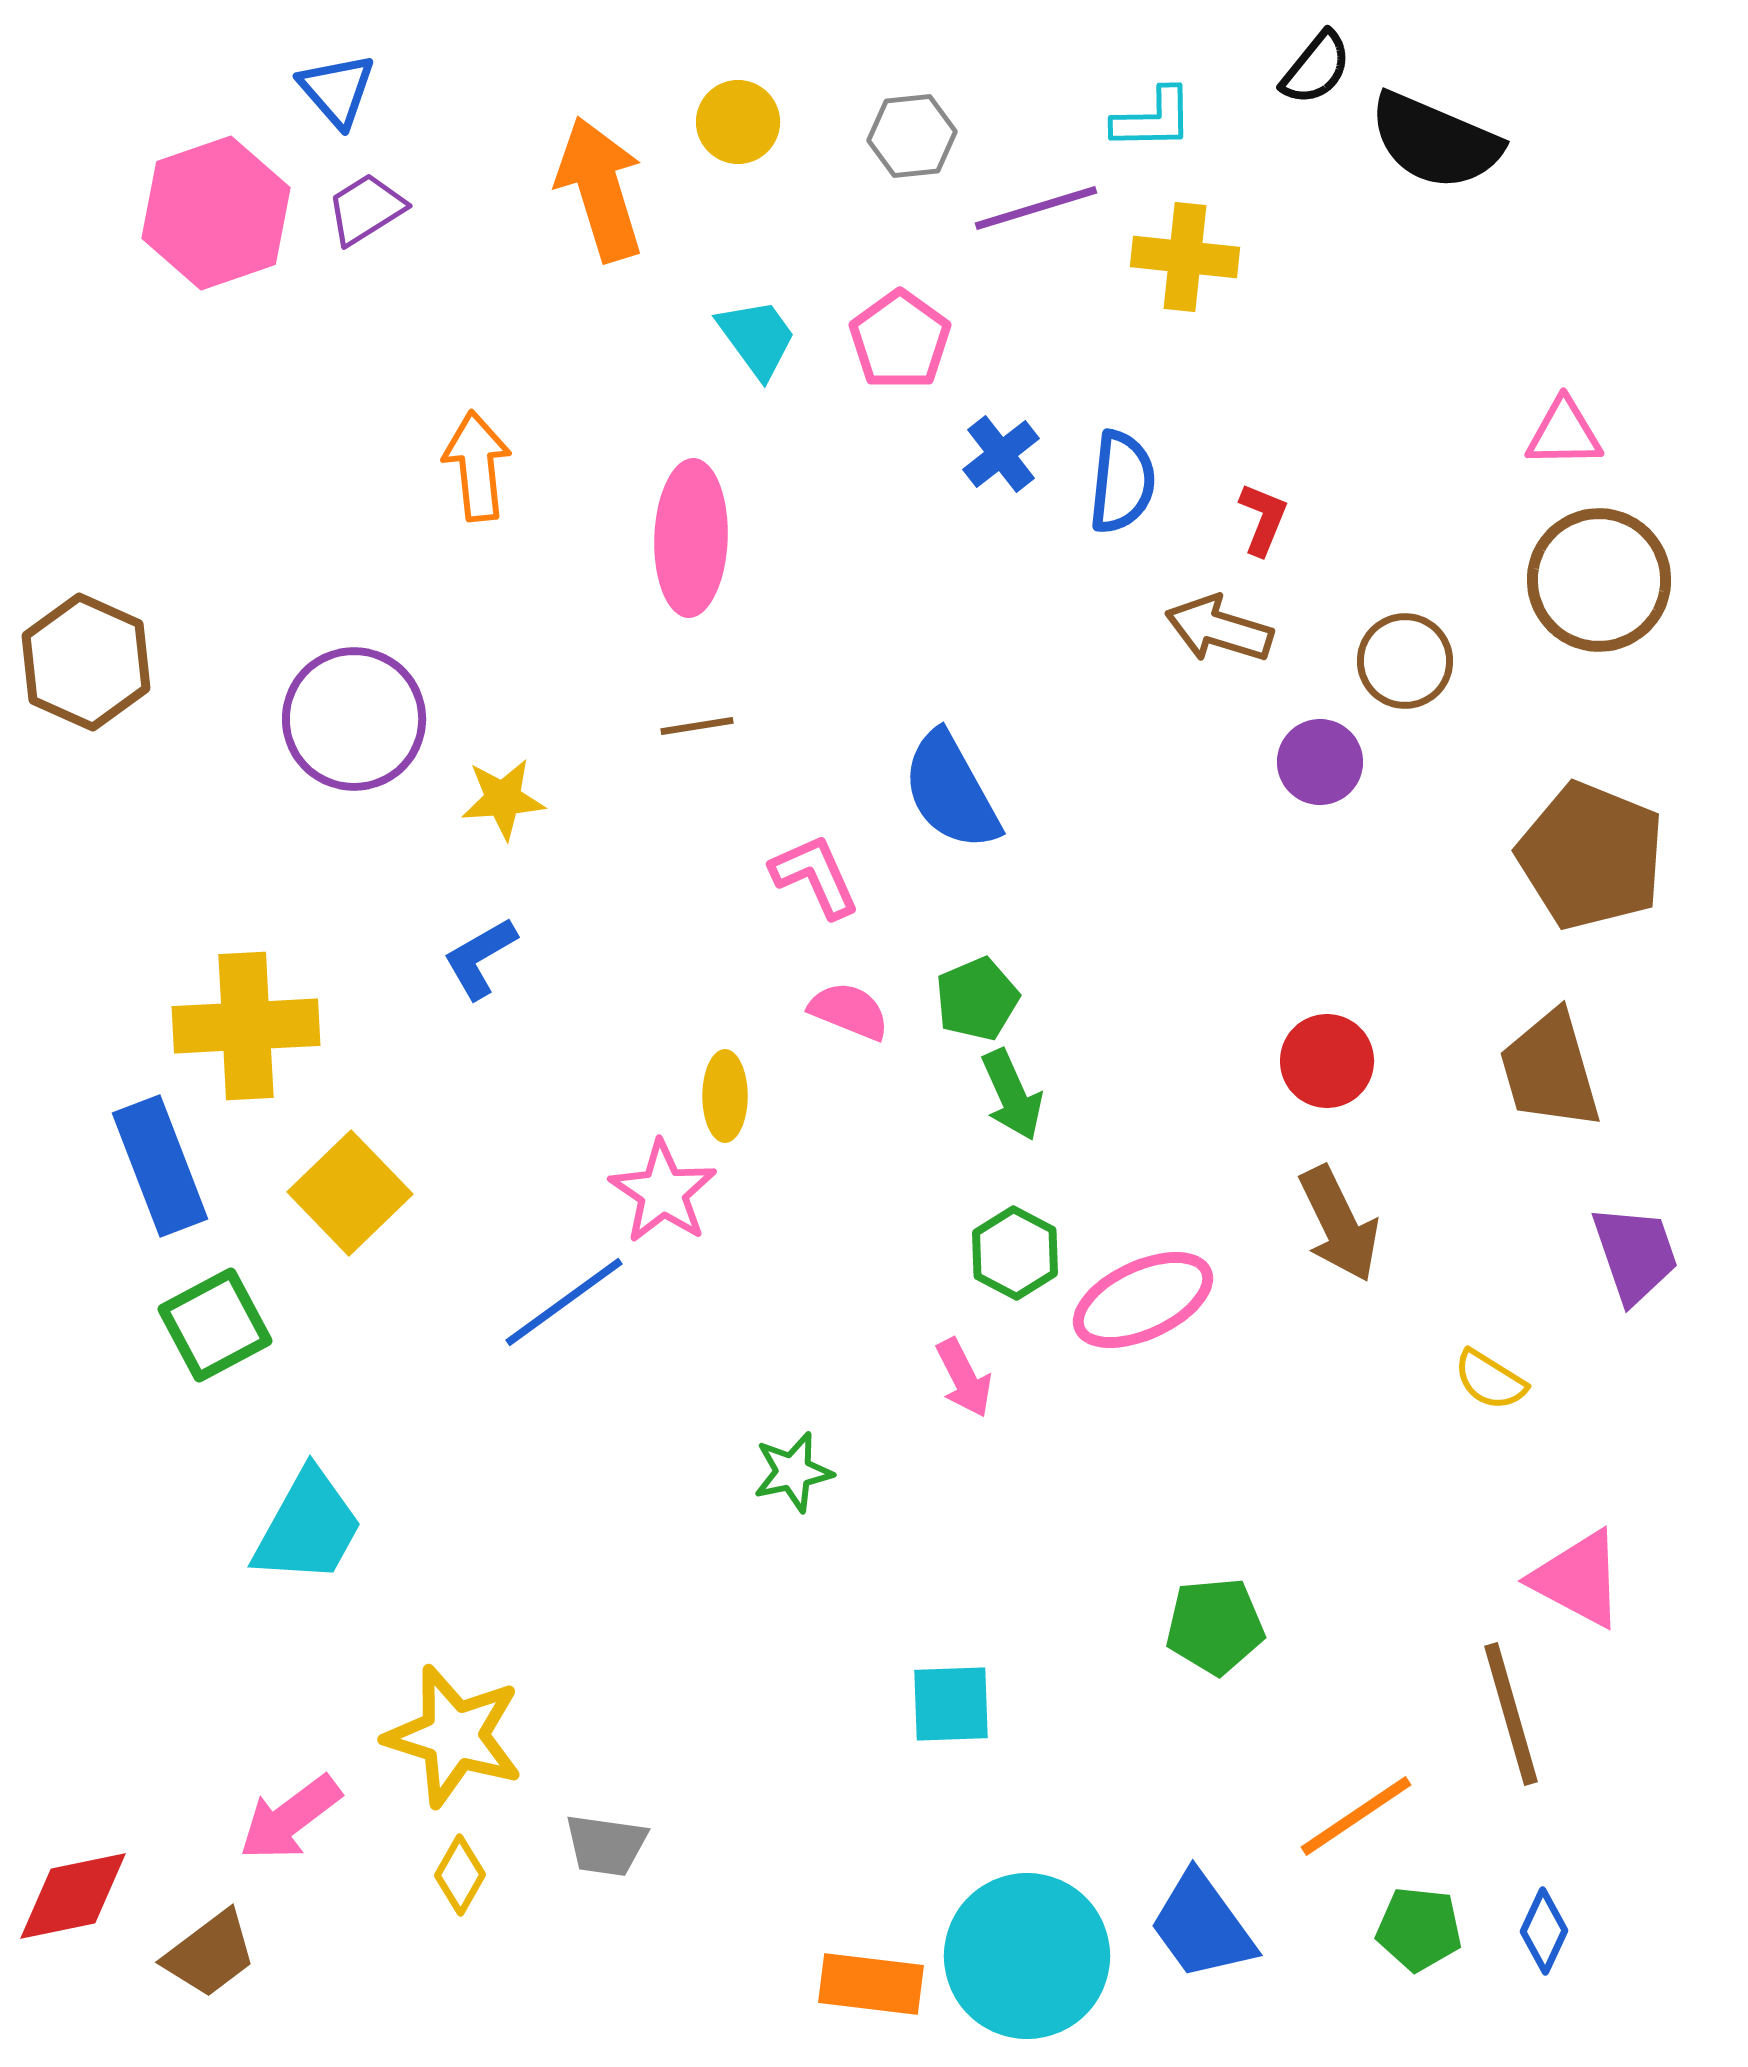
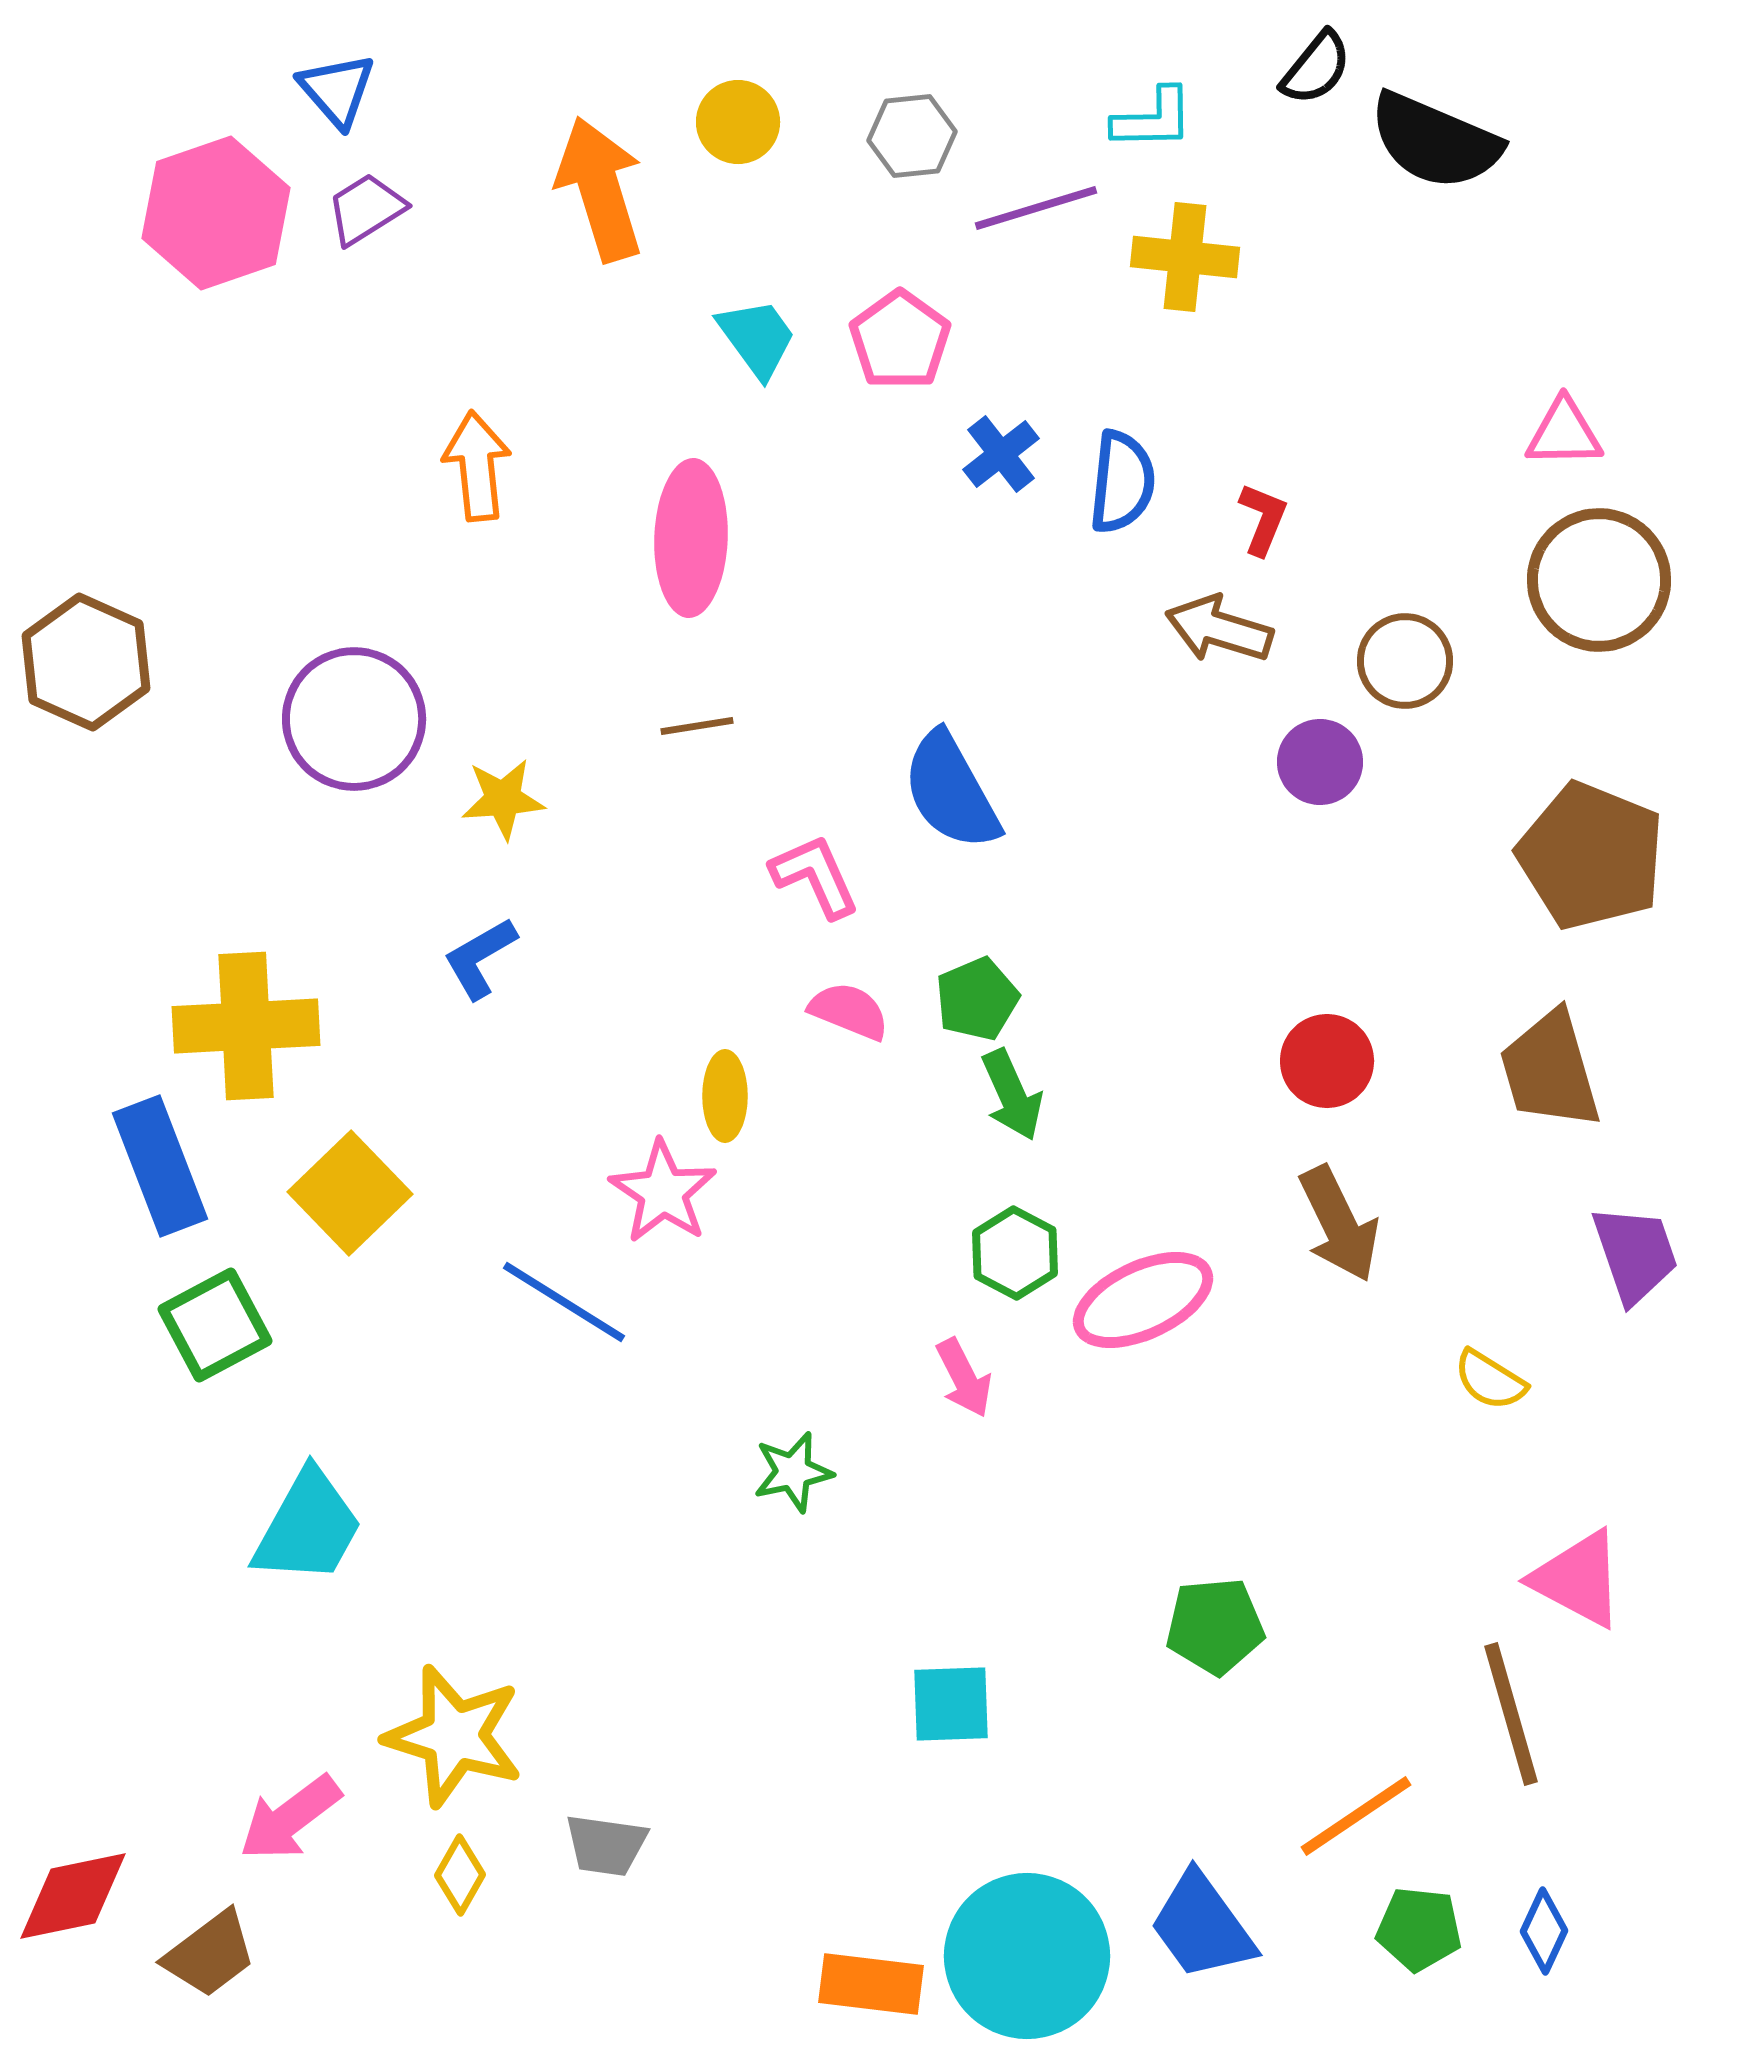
blue line at (564, 1302): rotated 68 degrees clockwise
